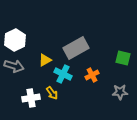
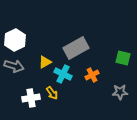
yellow triangle: moved 2 px down
